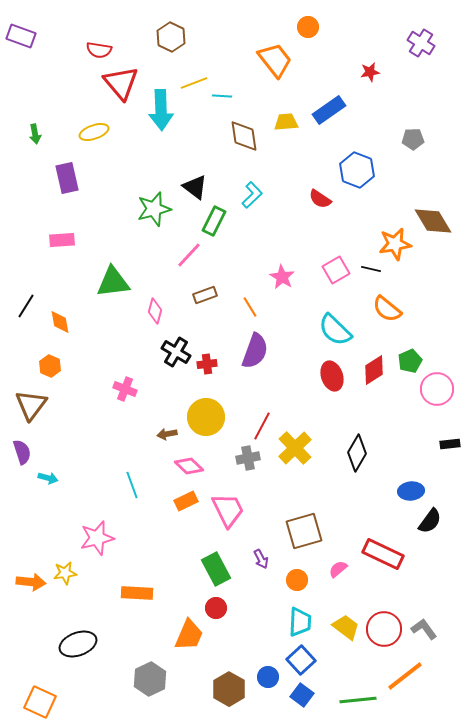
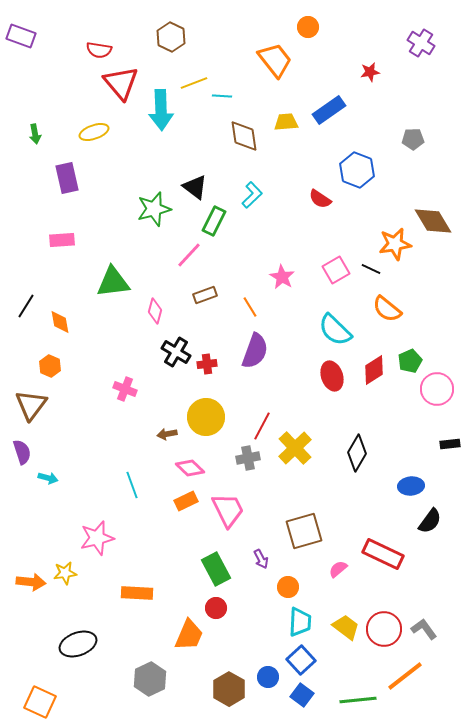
black line at (371, 269): rotated 12 degrees clockwise
pink diamond at (189, 466): moved 1 px right, 2 px down
blue ellipse at (411, 491): moved 5 px up
orange circle at (297, 580): moved 9 px left, 7 px down
